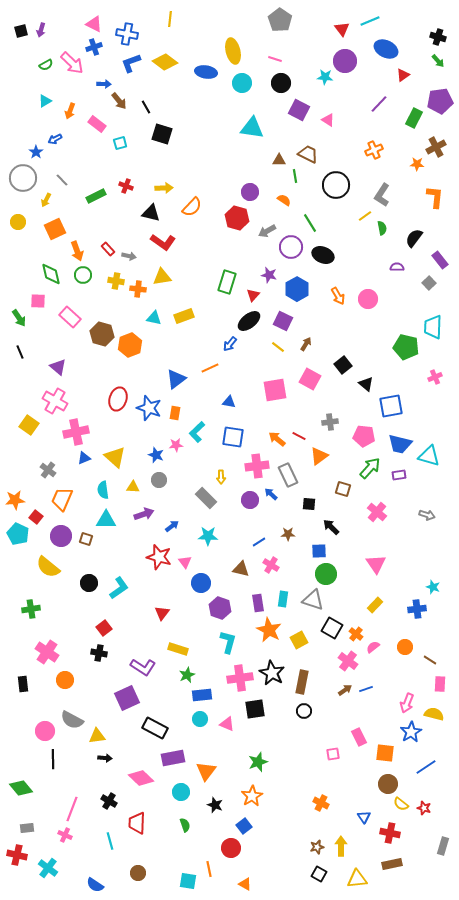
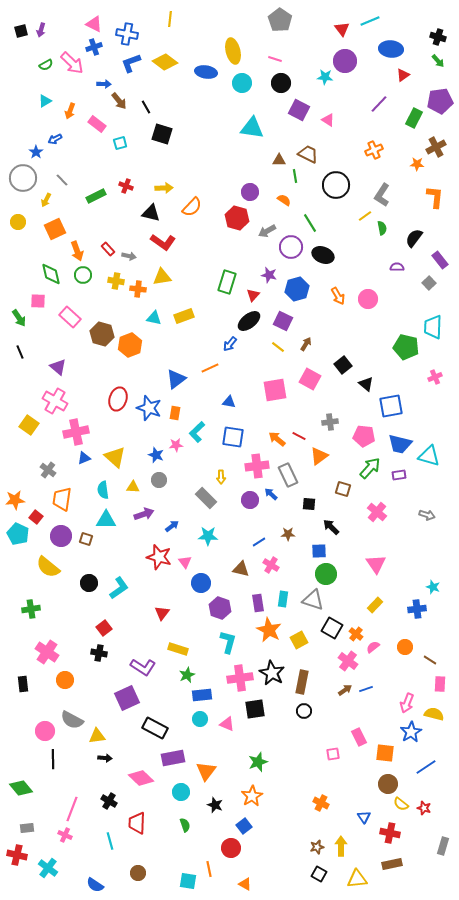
blue ellipse at (386, 49): moved 5 px right; rotated 20 degrees counterclockwise
blue hexagon at (297, 289): rotated 15 degrees clockwise
orange trapezoid at (62, 499): rotated 15 degrees counterclockwise
